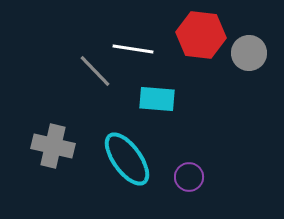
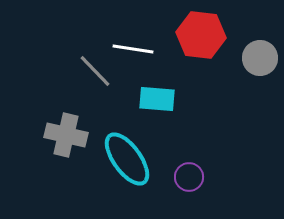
gray circle: moved 11 px right, 5 px down
gray cross: moved 13 px right, 11 px up
